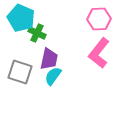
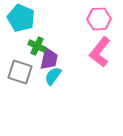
green cross: moved 13 px down
pink L-shape: moved 1 px right, 1 px up
